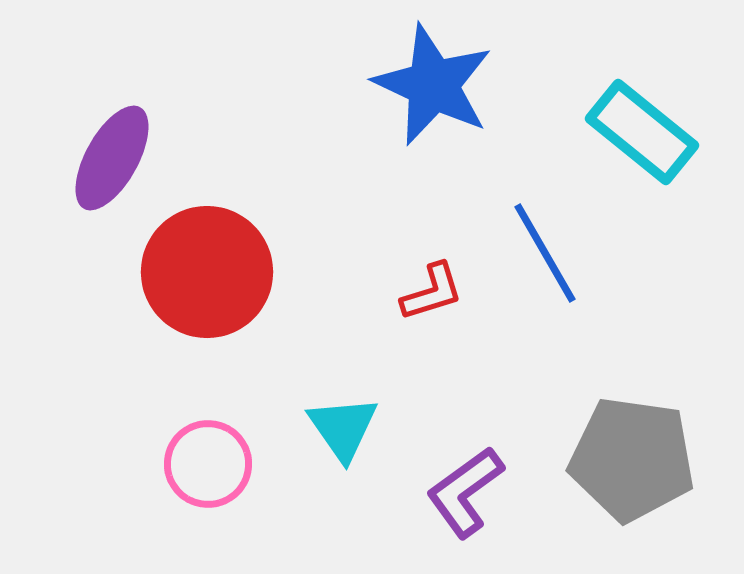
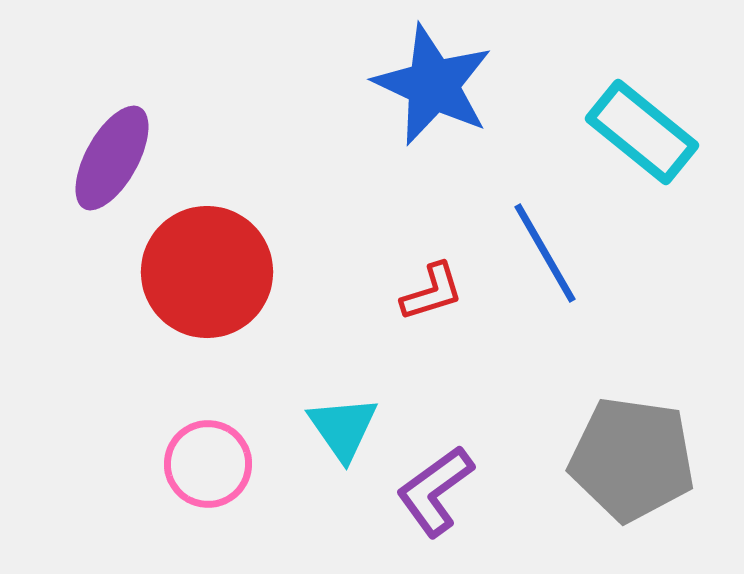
purple L-shape: moved 30 px left, 1 px up
